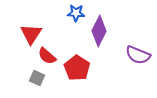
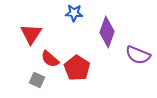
blue star: moved 2 px left
purple diamond: moved 8 px right, 1 px down; rotated 8 degrees counterclockwise
red semicircle: moved 3 px right, 3 px down
gray square: moved 2 px down
